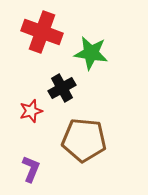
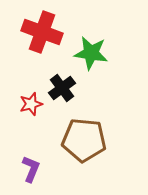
black cross: rotated 8 degrees counterclockwise
red star: moved 7 px up
